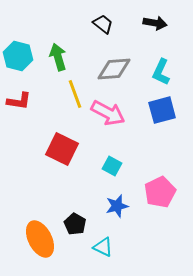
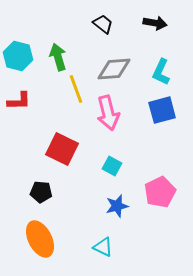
yellow line: moved 1 px right, 5 px up
red L-shape: rotated 10 degrees counterclockwise
pink arrow: rotated 48 degrees clockwise
black pentagon: moved 34 px left, 32 px up; rotated 25 degrees counterclockwise
